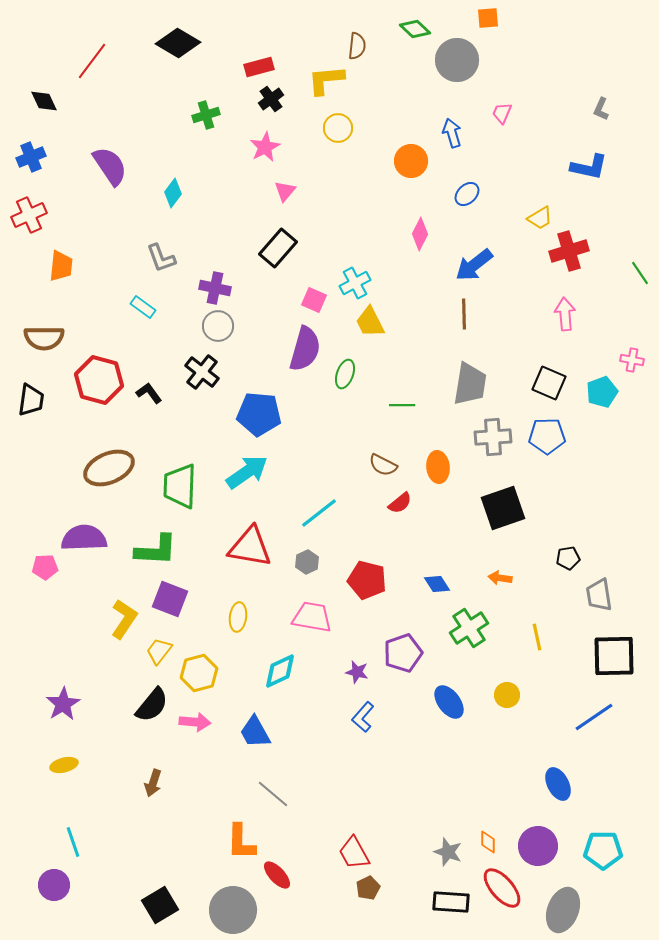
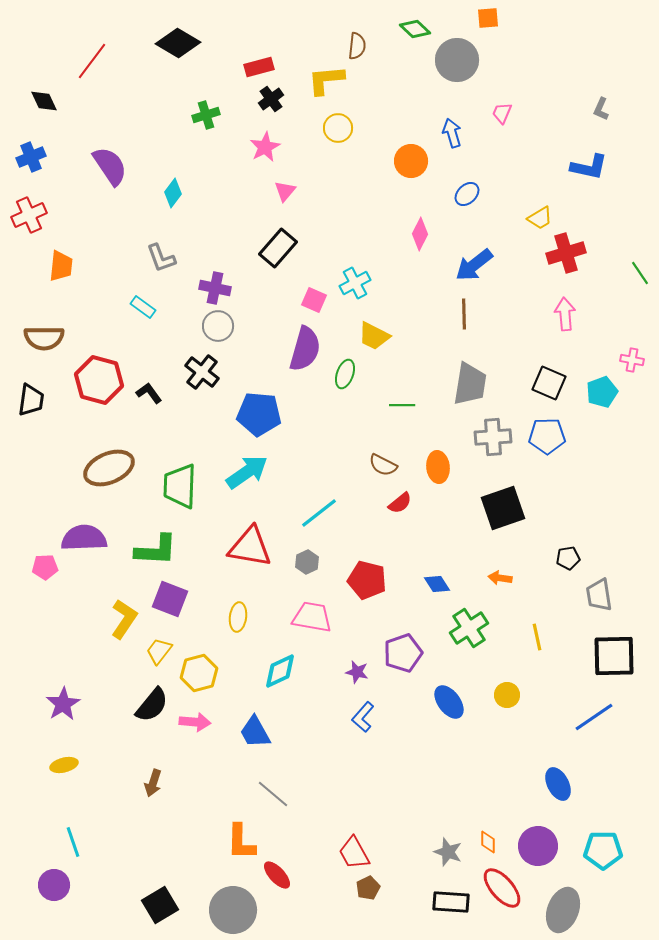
red cross at (569, 251): moved 3 px left, 2 px down
yellow trapezoid at (370, 322): moved 4 px right, 14 px down; rotated 36 degrees counterclockwise
